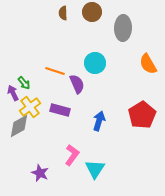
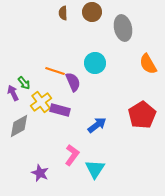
gray ellipse: rotated 15 degrees counterclockwise
purple semicircle: moved 4 px left, 2 px up
yellow cross: moved 11 px right, 5 px up
blue arrow: moved 2 px left, 4 px down; rotated 36 degrees clockwise
